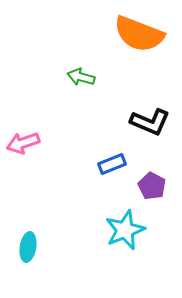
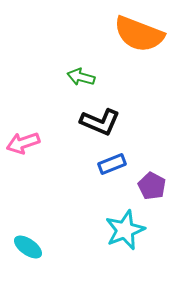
black L-shape: moved 50 px left
cyan ellipse: rotated 64 degrees counterclockwise
